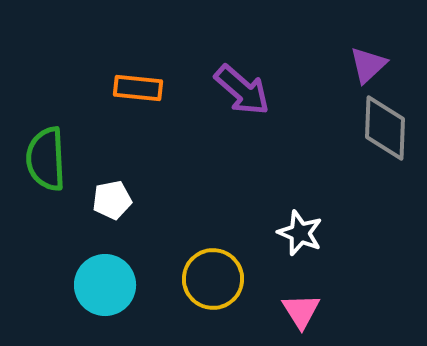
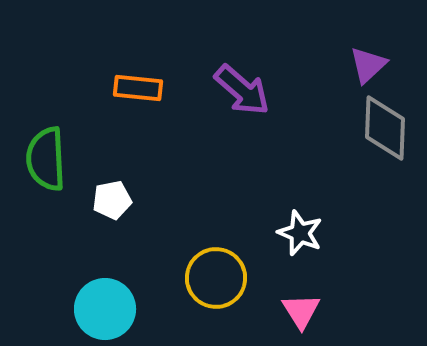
yellow circle: moved 3 px right, 1 px up
cyan circle: moved 24 px down
